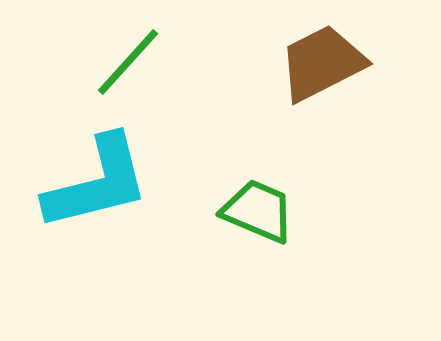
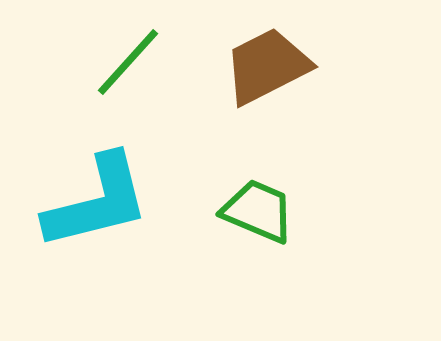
brown trapezoid: moved 55 px left, 3 px down
cyan L-shape: moved 19 px down
